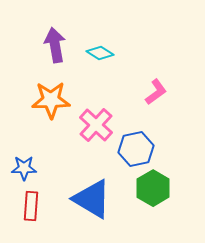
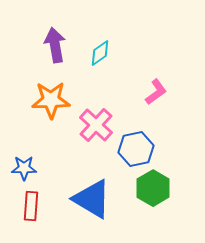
cyan diamond: rotated 68 degrees counterclockwise
